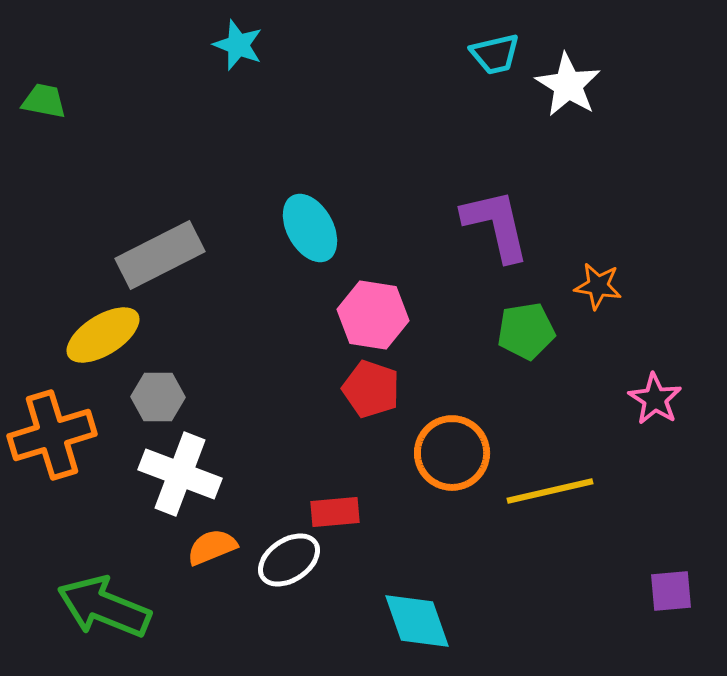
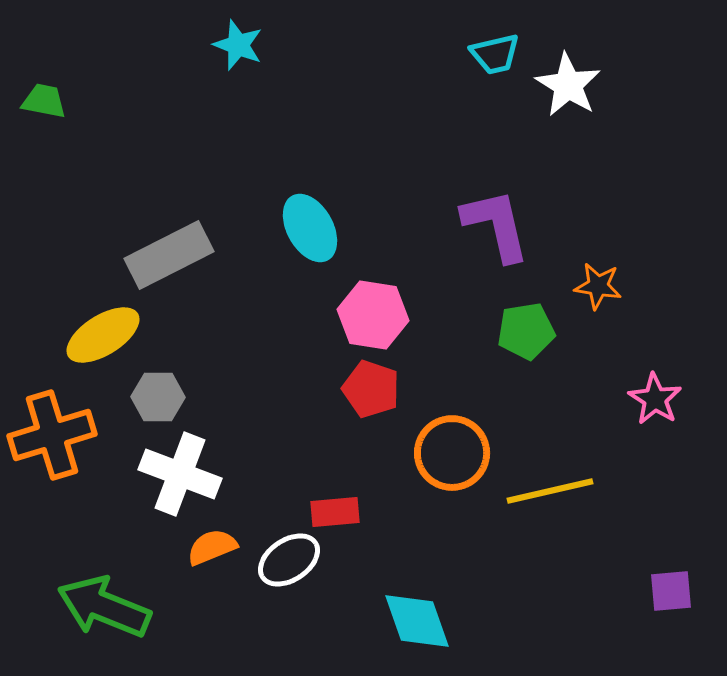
gray rectangle: moved 9 px right
